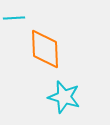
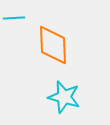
orange diamond: moved 8 px right, 4 px up
